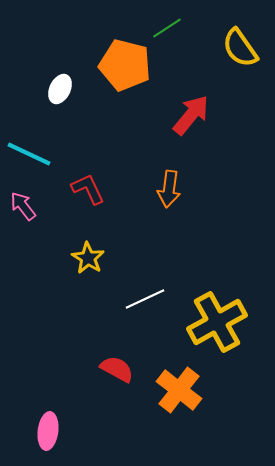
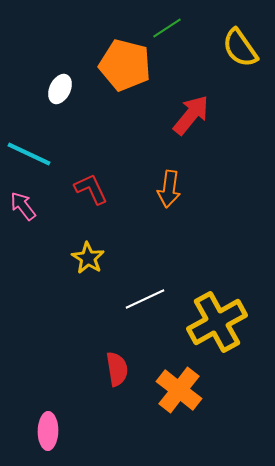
red L-shape: moved 3 px right
red semicircle: rotated 52 degrees clockwise
pink ellipse: rotated 6 degrees counterclockwise
